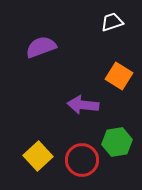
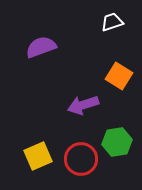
purple arrow: rotated 24 degrees counterclockwise
yellow square: rotated 20 degrees clockwise
red circle: moved 1 px left, 1 px up
